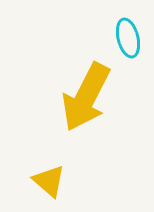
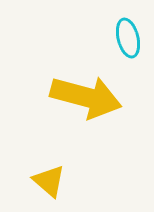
yellow arrow: rotated 102 degrees counterclockwise
